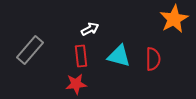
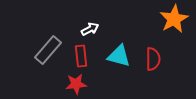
gray rectangle: moved 18 px right
